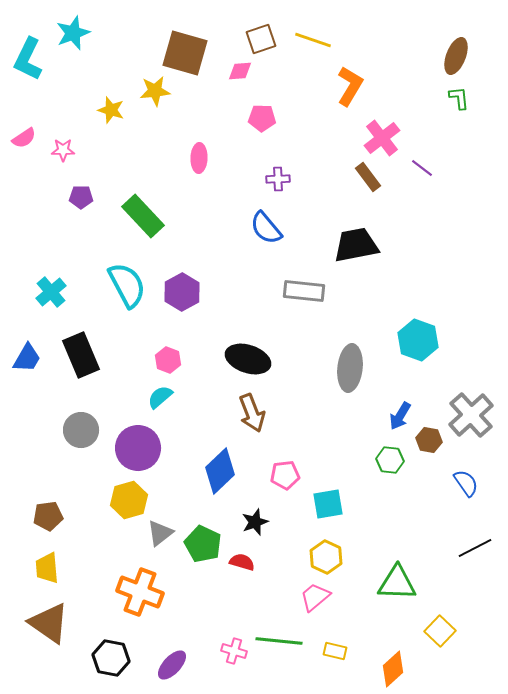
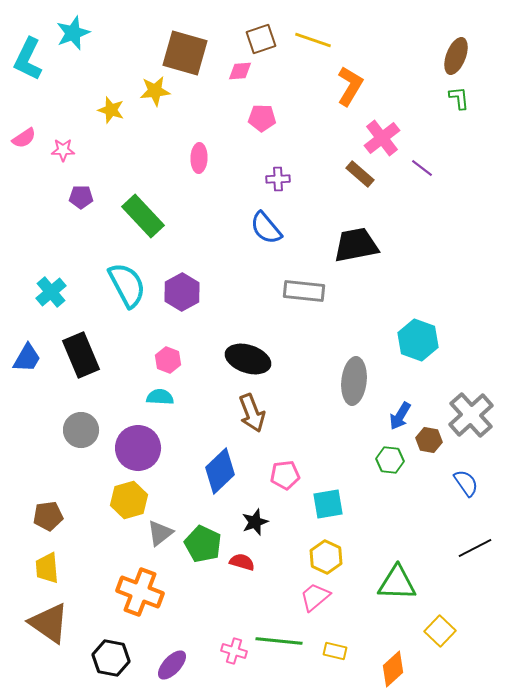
brown rectangle at (368, 177): moved 8 px left, 3 px up; rotated 12 degrees counterclockwise
gray ellipse at (350, 368): moved 4 px right, 13 px down
cyan semicircle at (160, 397): rotated 44 degrees clockwise
